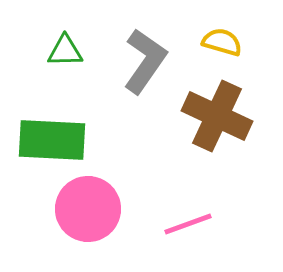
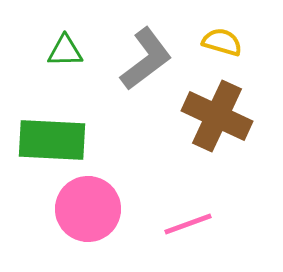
gray L-shape: moved 1 px right, 2 px up; rotated 18 degrees clockwise
